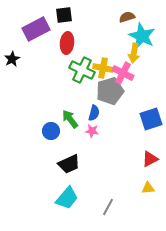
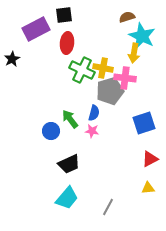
pink cross: moved 2 px right, 5 px down; rotated 20 degrees counterclockwise
blue square: moved 7 px left, 4 px down
